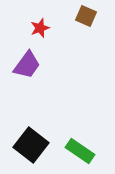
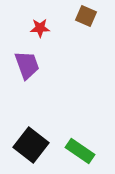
red star: rotated 18 degrees clockwise
purple trapezoid: rotated 56 degrees counterclockwise
